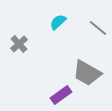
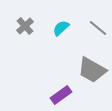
cyan semicircle: moved 3 px right, 6 px down
gray cross: moved 6 px right, 18 px up
gray trapezoid: moved 5 px right, 3 px up
